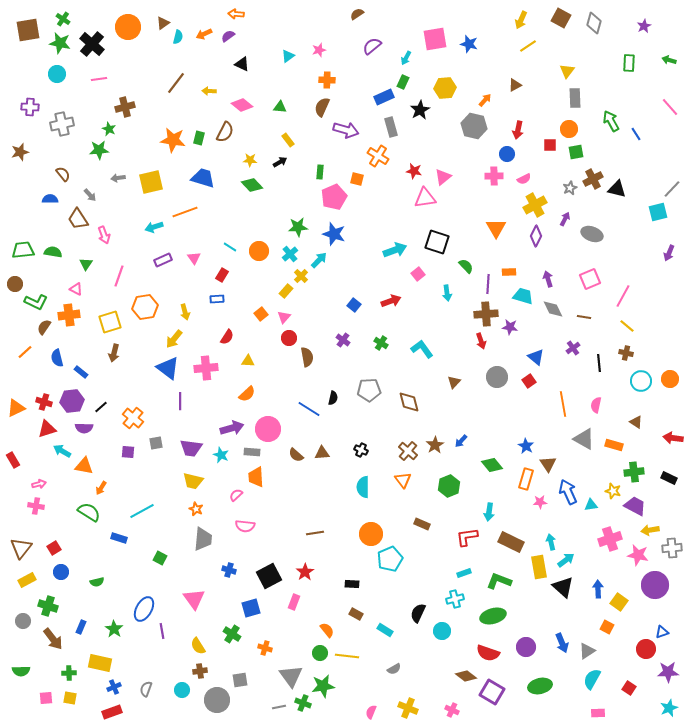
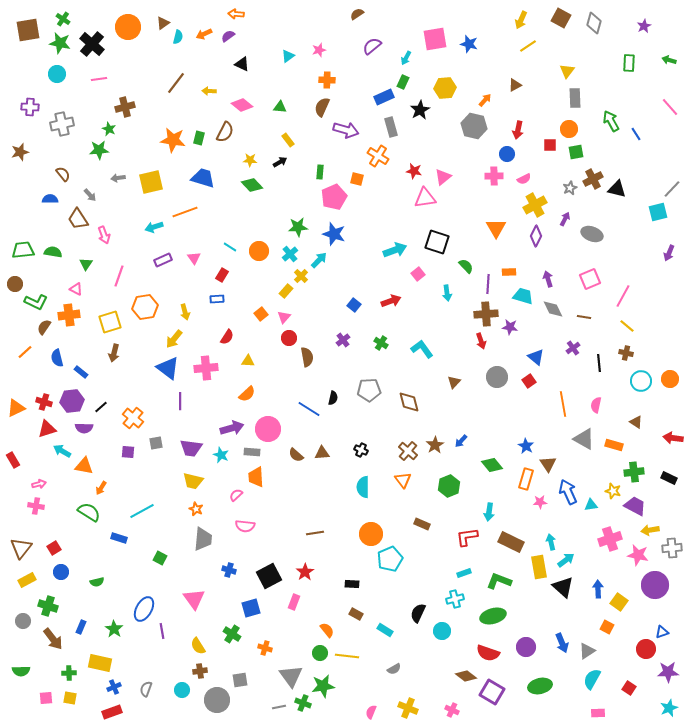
purple cross at (343, 340): rotated 16 degrees clockwise
